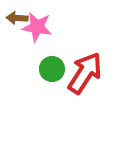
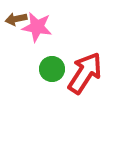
brown arrow: moved 1 px left, 1 px down; rotated 15 degrees counterclockwise
